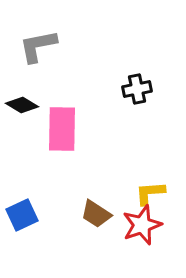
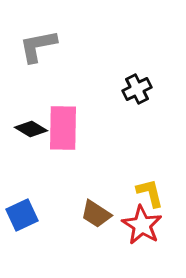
black cross: rotated 16 degrees counterclockwise
black diamond: moved 9 px right, 24 px down
pink rectangle: moved 1 px right, 1 px up
yellow L-shape: rotated 80 degrees clockwise
red star: rotated 21 degrees counterclockwise
